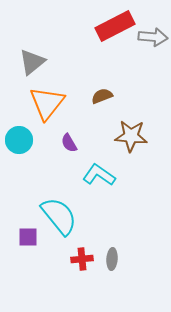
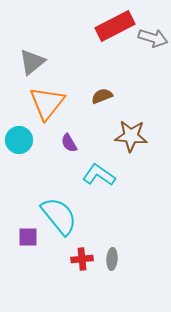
gray arrow: moved 1 px down; rotated 12 degrees clockwise
